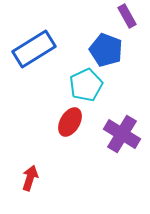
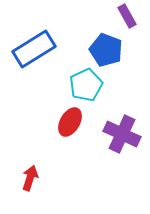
purple cross: rotated 6 degrees counterclockwise
